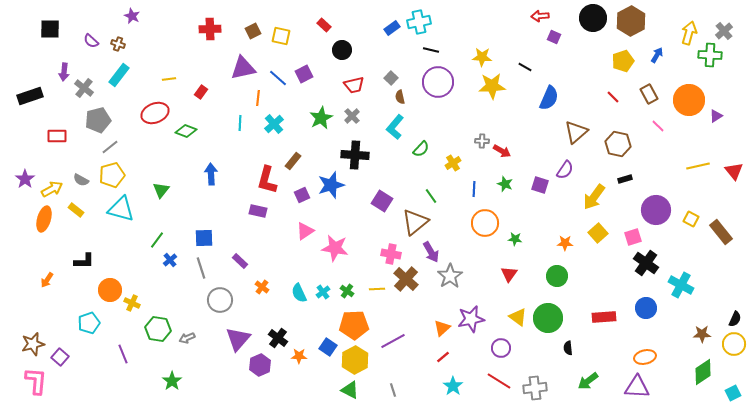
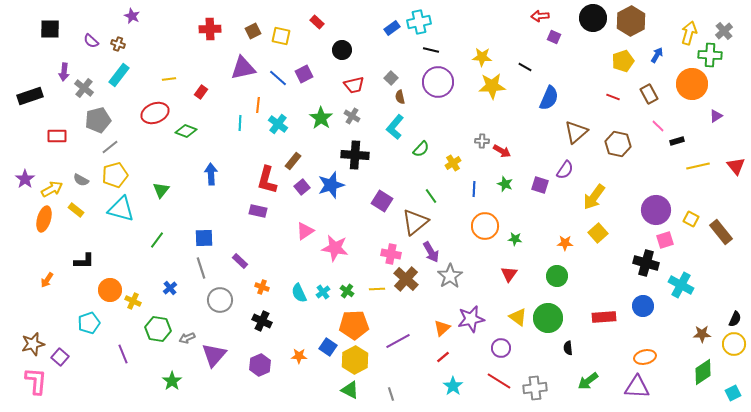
red rectangle at (324, 25): moved 7 px left, 3 px up
red line at (613, 97): rotated 24 degrees counterclockwise
orange line at (258, 98): moved 7 px down
orange circle at (689, 100): moved 3 px right, 16 px up
gray cross at (352, 116): rotated 14 degrees counterclockwise
green star at (321, 118): rotated 10 degrees counterclockwise
cyan cross at (274, 124): moved 4 px right; rotated 12 degrees counterclockwise
red triangle at (734, 171): moved 2 px right, 5 px up
yellow pentagon at (112, 175): moved 3 px right
black rectangle at (625, 179): moved 52 px right, 38 px up
purple square at (302, 195): moved 8 px up; rotated 14 degrees counterclockwise
orange circle at (485, 223): moved 3 px down
pink square at (633, 237): moved 32 px right, 3 px down
blue cross at (170, 260): moved 28 px down
black cross at (646, 263): rotated 20 degrees counterclockwise
orange cross at (262, 287): rotated 16 degrees counterclockwise
yellow cross at (132, 303): moved 1 px right, 2 px up
blue circle at (646, 308): moved 3 px left, 2 px up
black cross at (278, 338): moved 16 px left, 17 px up; rotated 12 degrees counterclockwise
purple triangle at (238, 339): moved 24 px left, 16 px down
purple line at (393, 341): moved 5 px right
gray line at (393, 390): moved 2 px left, 4 px down
